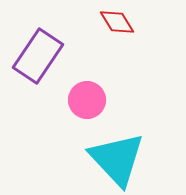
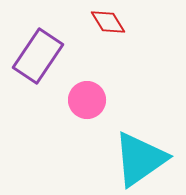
red diamond: moved 9 px left
cyan triangle: moved 23 px right; rotated 38 degrees clockwise
